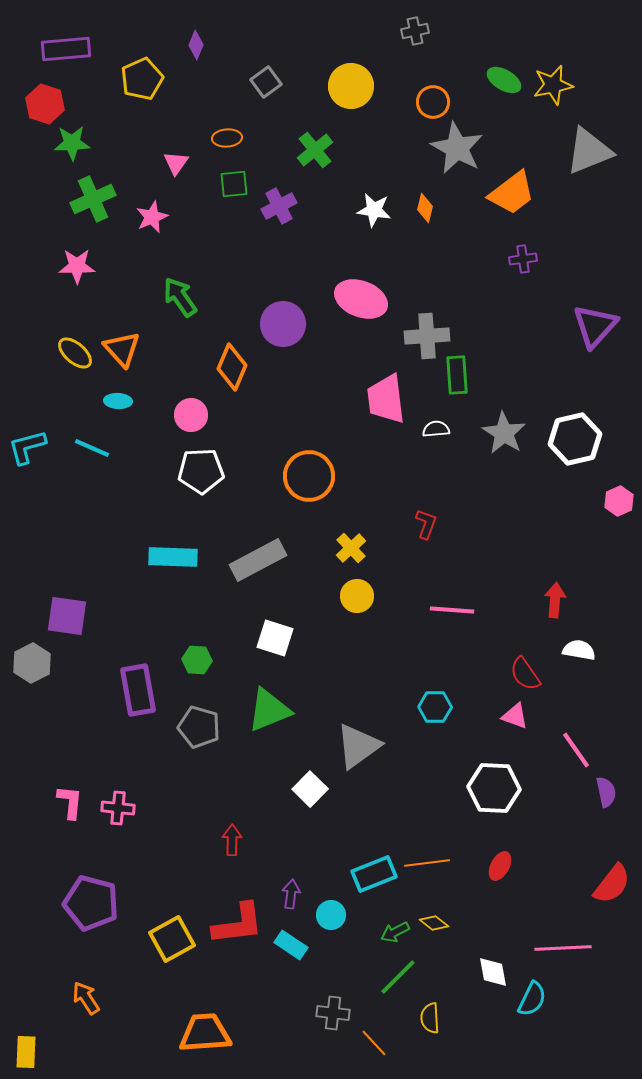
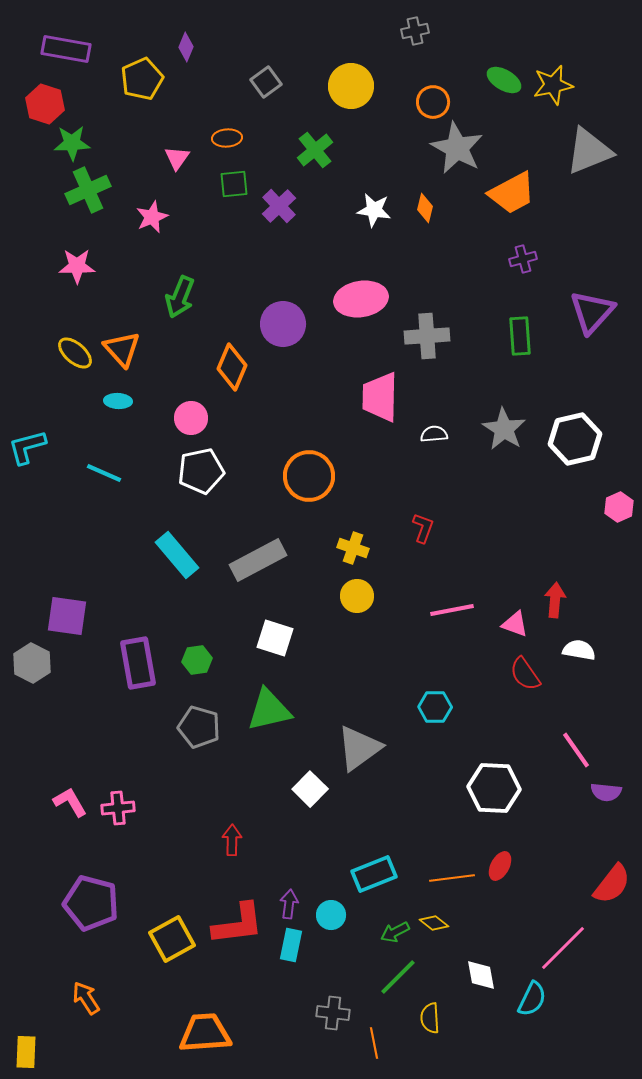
purple diamond at (196, 45): moved 10 px left, 2 px down
purple rectangle at (66, 49): rotated 15 degrees clockwise
pink triangle at (176, 163): moved 1 px right, 5 px up
orange trapezoid at (512, 193): rotated 9 degrees clockwise
green cross at (93, 199): moved 5 px left, 9 px up
purple cross at (279, 206): rotated 16 degrees counterclockwise
purple cross at (523, 259): rotated 8 degrees counterclockwise
green arrow at (180, 297): rotated 123 degrees counterclockwise
pink ellipse at (361, 299): rotated 30 degrees counterclockwise
purple triangle at (595, 326): moved 3 px left, 14 px up
green rectangle at (457, 375): moved 63 px right, 39 px up
pink trapezoid at (386, 399): moved 6 px left, 2 px up; rotated 8 degrees clockwise
pink circle at (191, 415): moved 3 px down
white semicircle at (436, 429): moved 2 px left, 5 px down
gray star at (504, 433): moved 4 px up
cyan line at (92, 448): moved 12 px right, 25 px down
white pentagon at (201, 471): rotated 9 degrees counterclockwise
pink hexagon at (619, 501): moved 6 px down
red L-shape at (426, 524): moved 3 px left, 4 px down
yellow cross at (351, 548): moved 2 px right; rotated 28 degrees counterclockwise
cyan rectangle at (173, 557): moved 4 px right, 2 px up; rotated 48 degrees clockwise
pink line at (452, 610): rotated 15 degrees counterclockwise
green hexagon at (197, 660): rotated 12 degrees counterclockwise
gray hexagon at (32, 663): rotated 6 degrees counterclockwise
purple rectangle at (138, 690): moved 27 px up
green triangle at (269, 710): rotated 9 degrees clockwise
pink triangle at (515, 716): moved 92 px up
gray triangle at (358, 746): moved 1 px right, 2 px down
purple semicircle at (606, 792): rotated 108 degrees clockwise
pink L-shape at (70, 802): rotated 36 degrees counterclockwise
pink cross at (118, 808): rotated 12 degrees counterclockwise
orange line at (427, 863): moved 25 px right, 15 px down
purple arrow at (291, 894): moved 2 px left, 10 px down
cyan rectangle at (291, 945): rotated 68 degrees clockwise
pink line at (563, 948): rotated 42 degrees counterclockwise
white diamond at (493, 972): moved 12 px left, 3 px down
orange line at (374, 1043): rotated 32 degrees clockwise
